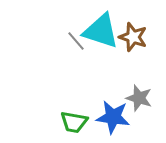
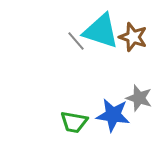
blue star: moved 2 px up
